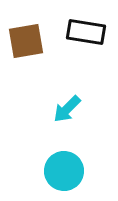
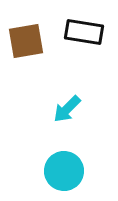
black rectangle: moved 2 px left
